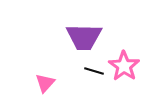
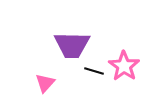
purple trapezoid: moved 12 px left, 8 px down
